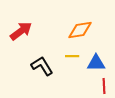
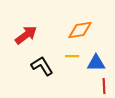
red arrow: moved 5 px right, 4 px down
